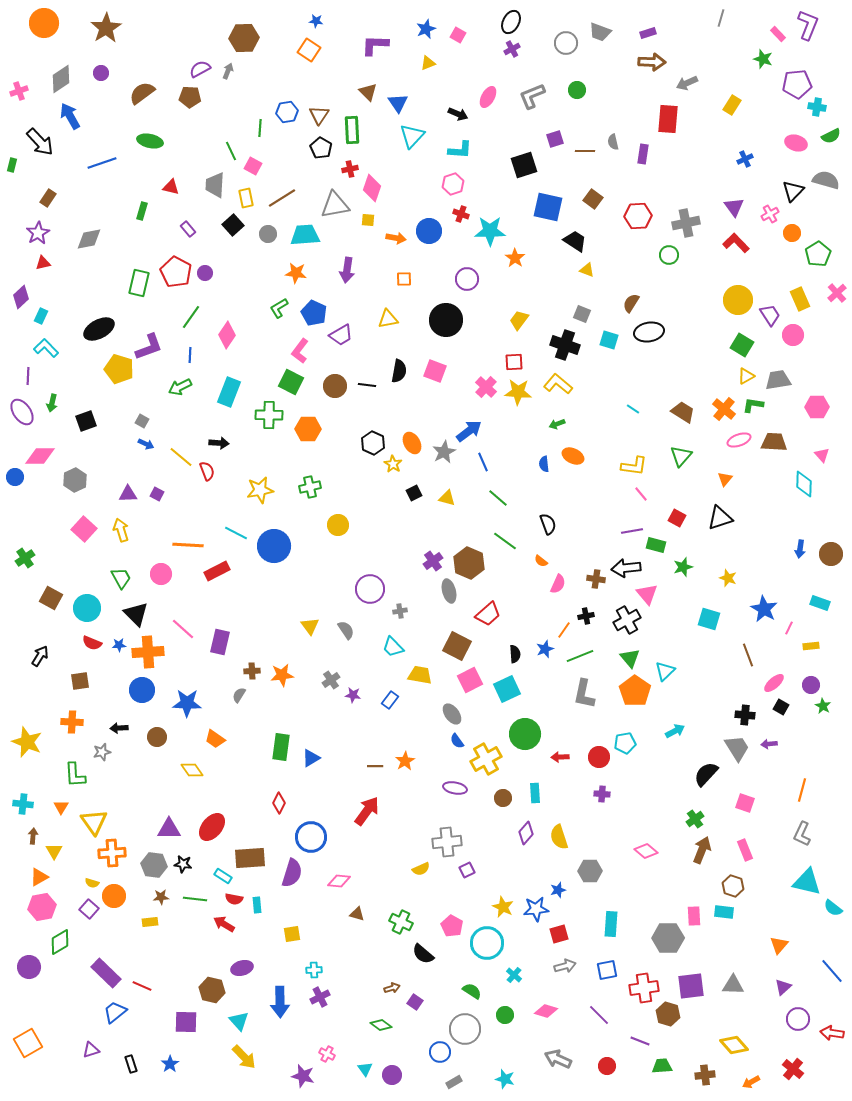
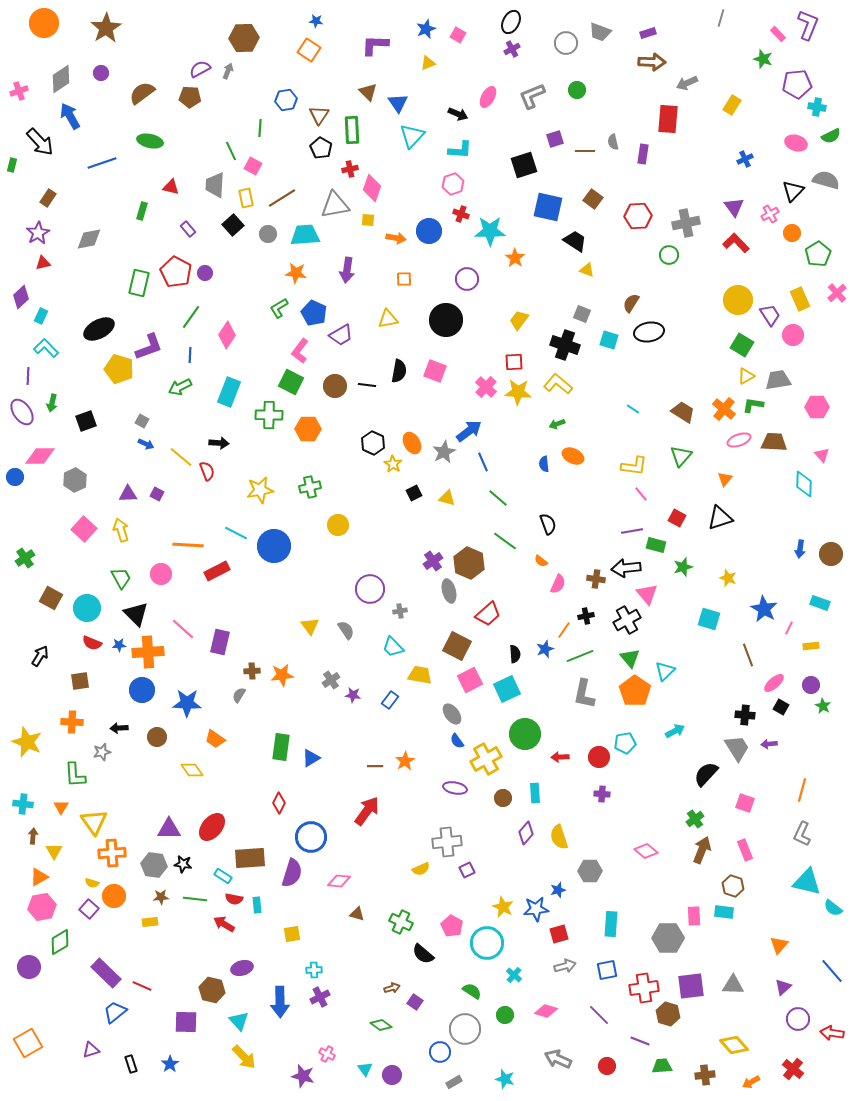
blue hexagon at (287, 112): moved 1 px left, 12 px up
